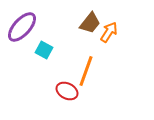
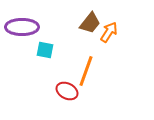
purple ellipse: rotated 48 degrees clockwise
cyan square: moved 1 px right; rotated 18 degrees counterclockwise
